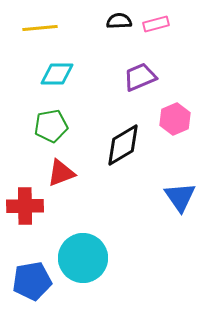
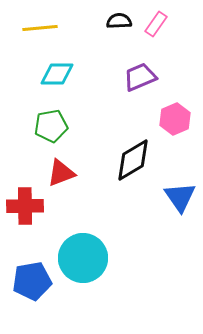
pink rectangle: rotated 40 degrees counterclockwise
black diamond: moved 10 px right, 15 px down
